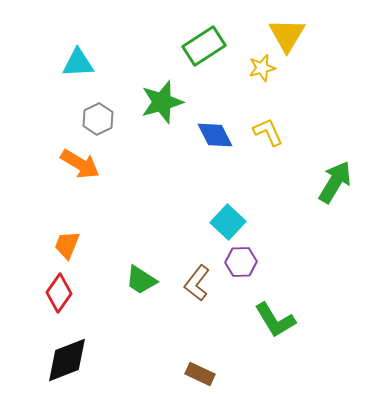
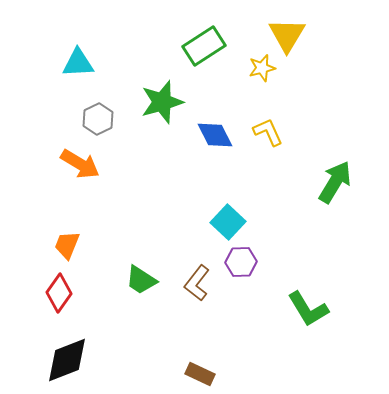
green L-shape: moved 33 px right, 11 px up
